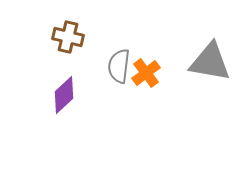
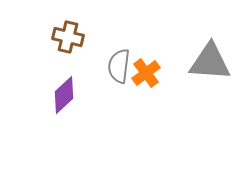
gray triangle: rotated 6 degrees counterclockwise
